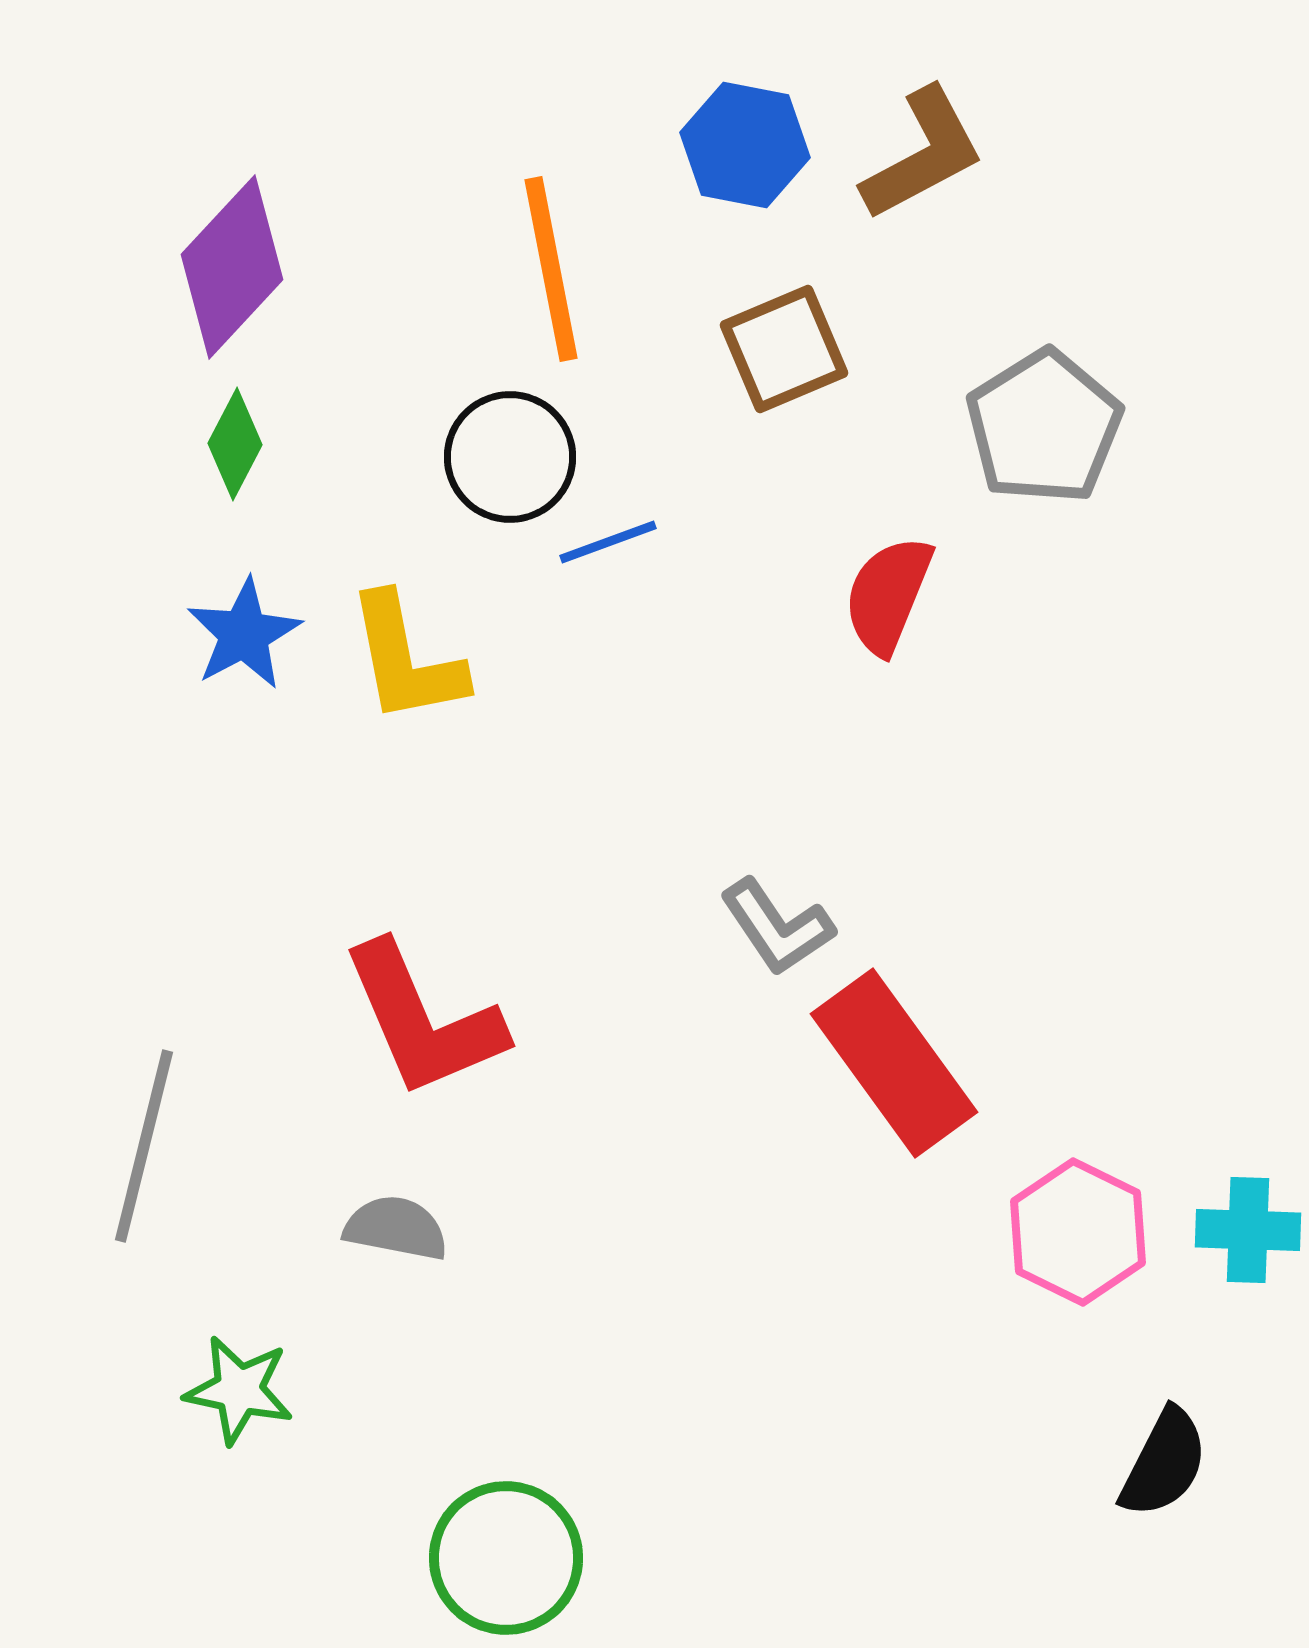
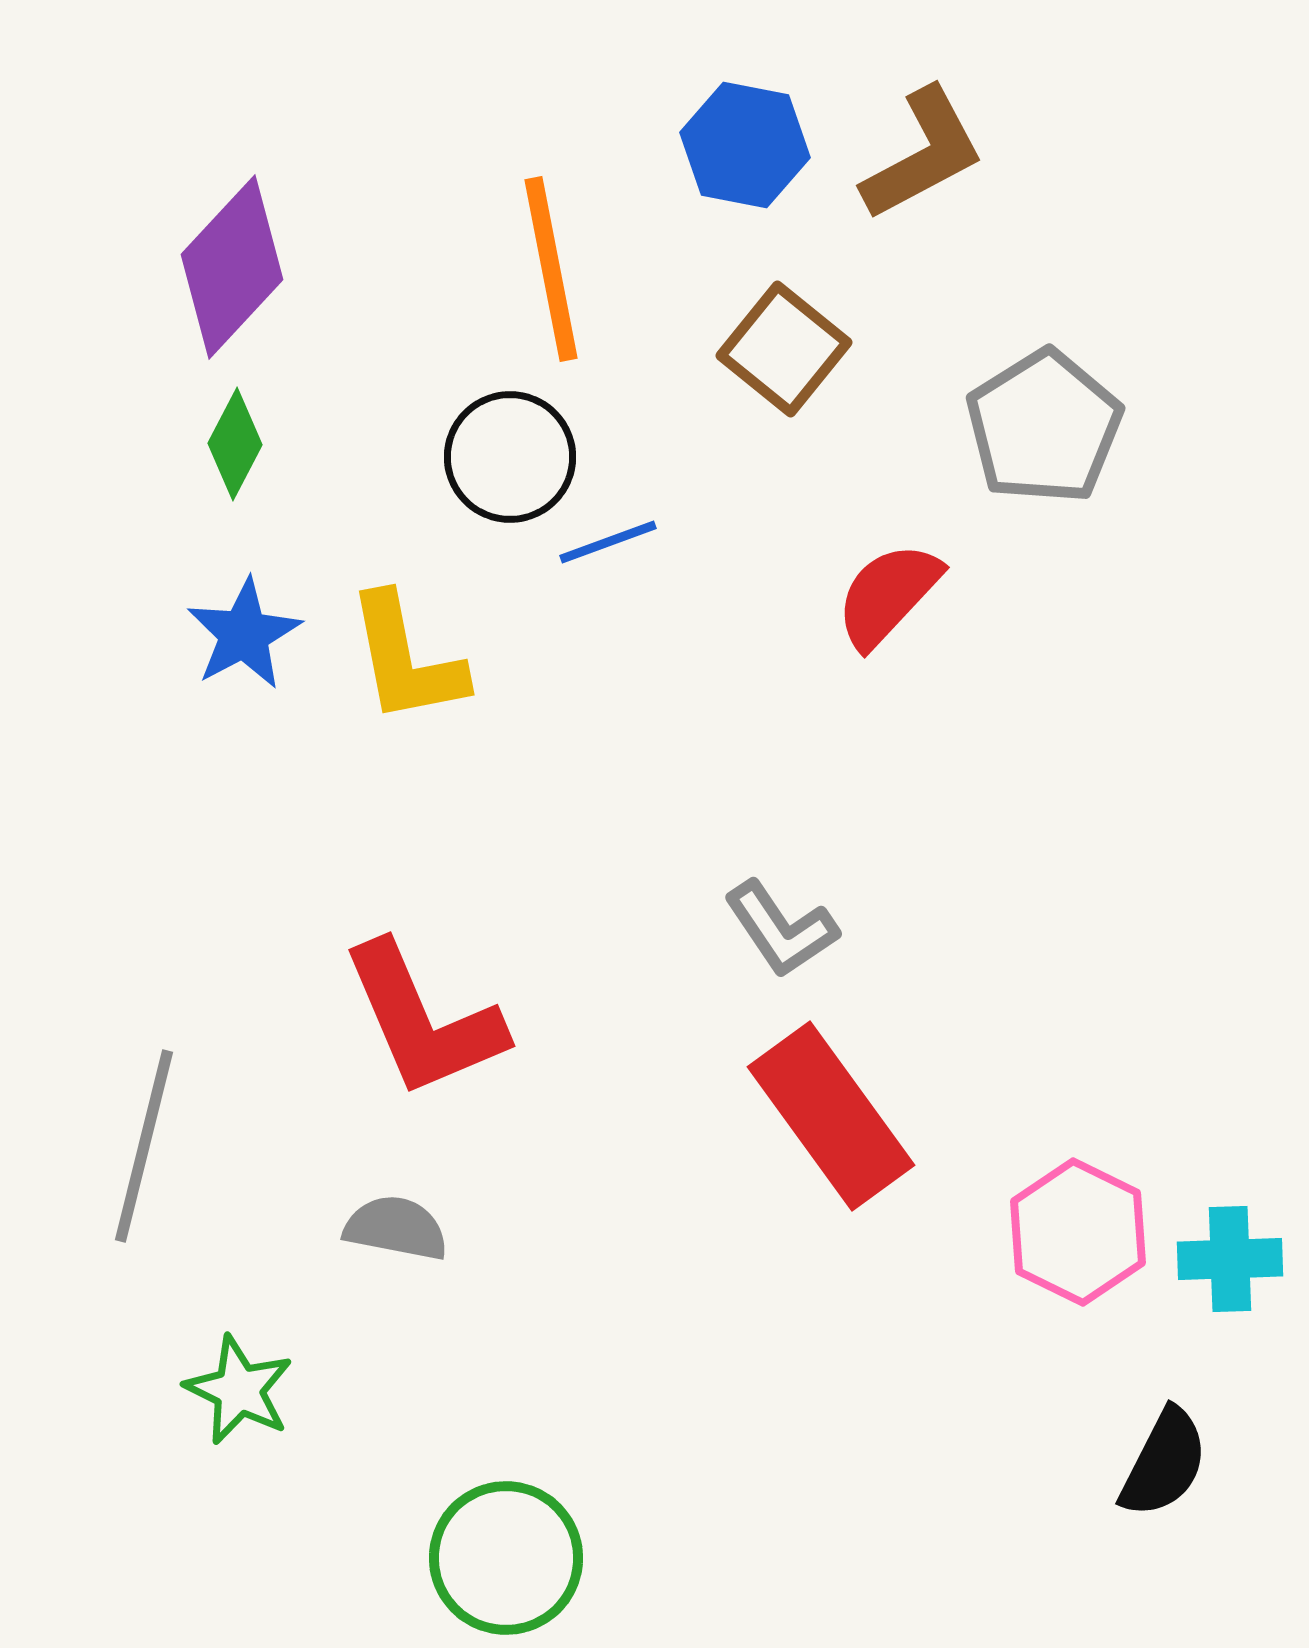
brown square: rotated 28 degrees counterclockwise
red semicircle: rotated 21 degrees clockwise
gray L-shape: moved 4 px right, 2 px down
red rectangle: moved 63 px left, 53 px down
cyan cross: moved 18 px left, 29 px down; rotated 4 degrees counterclockwise
green star: rotated 14 degrees clockwise
